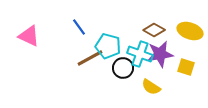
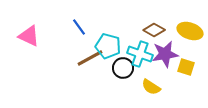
purple star: moved 5 px right
